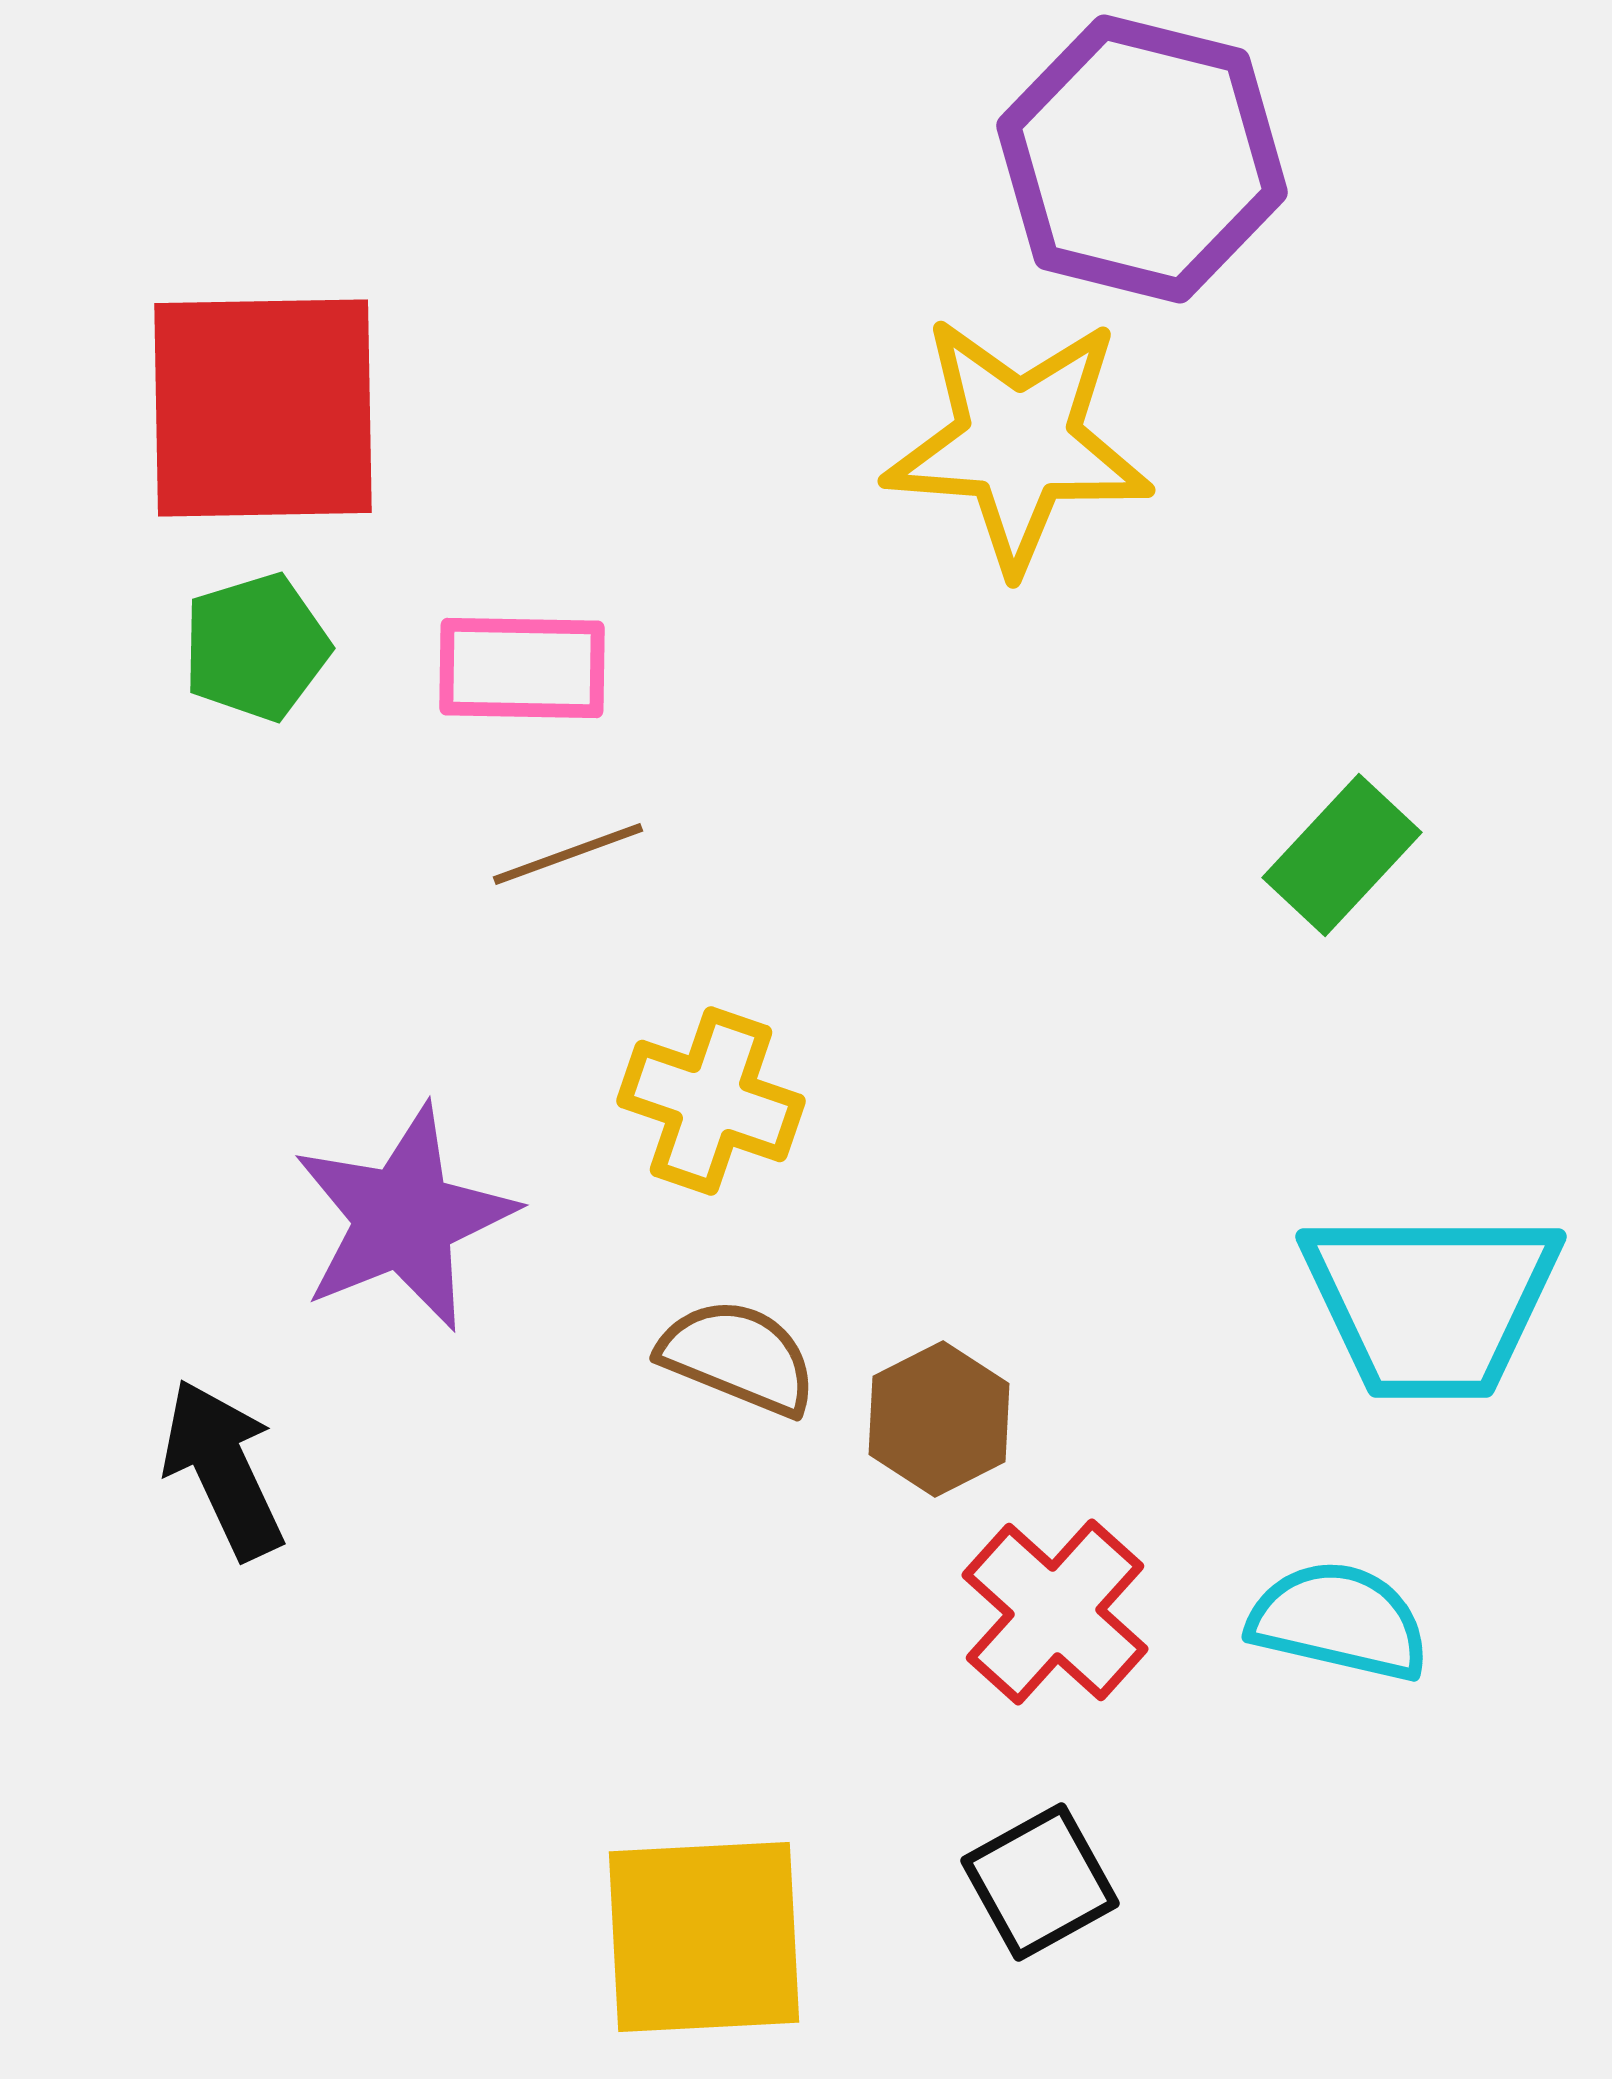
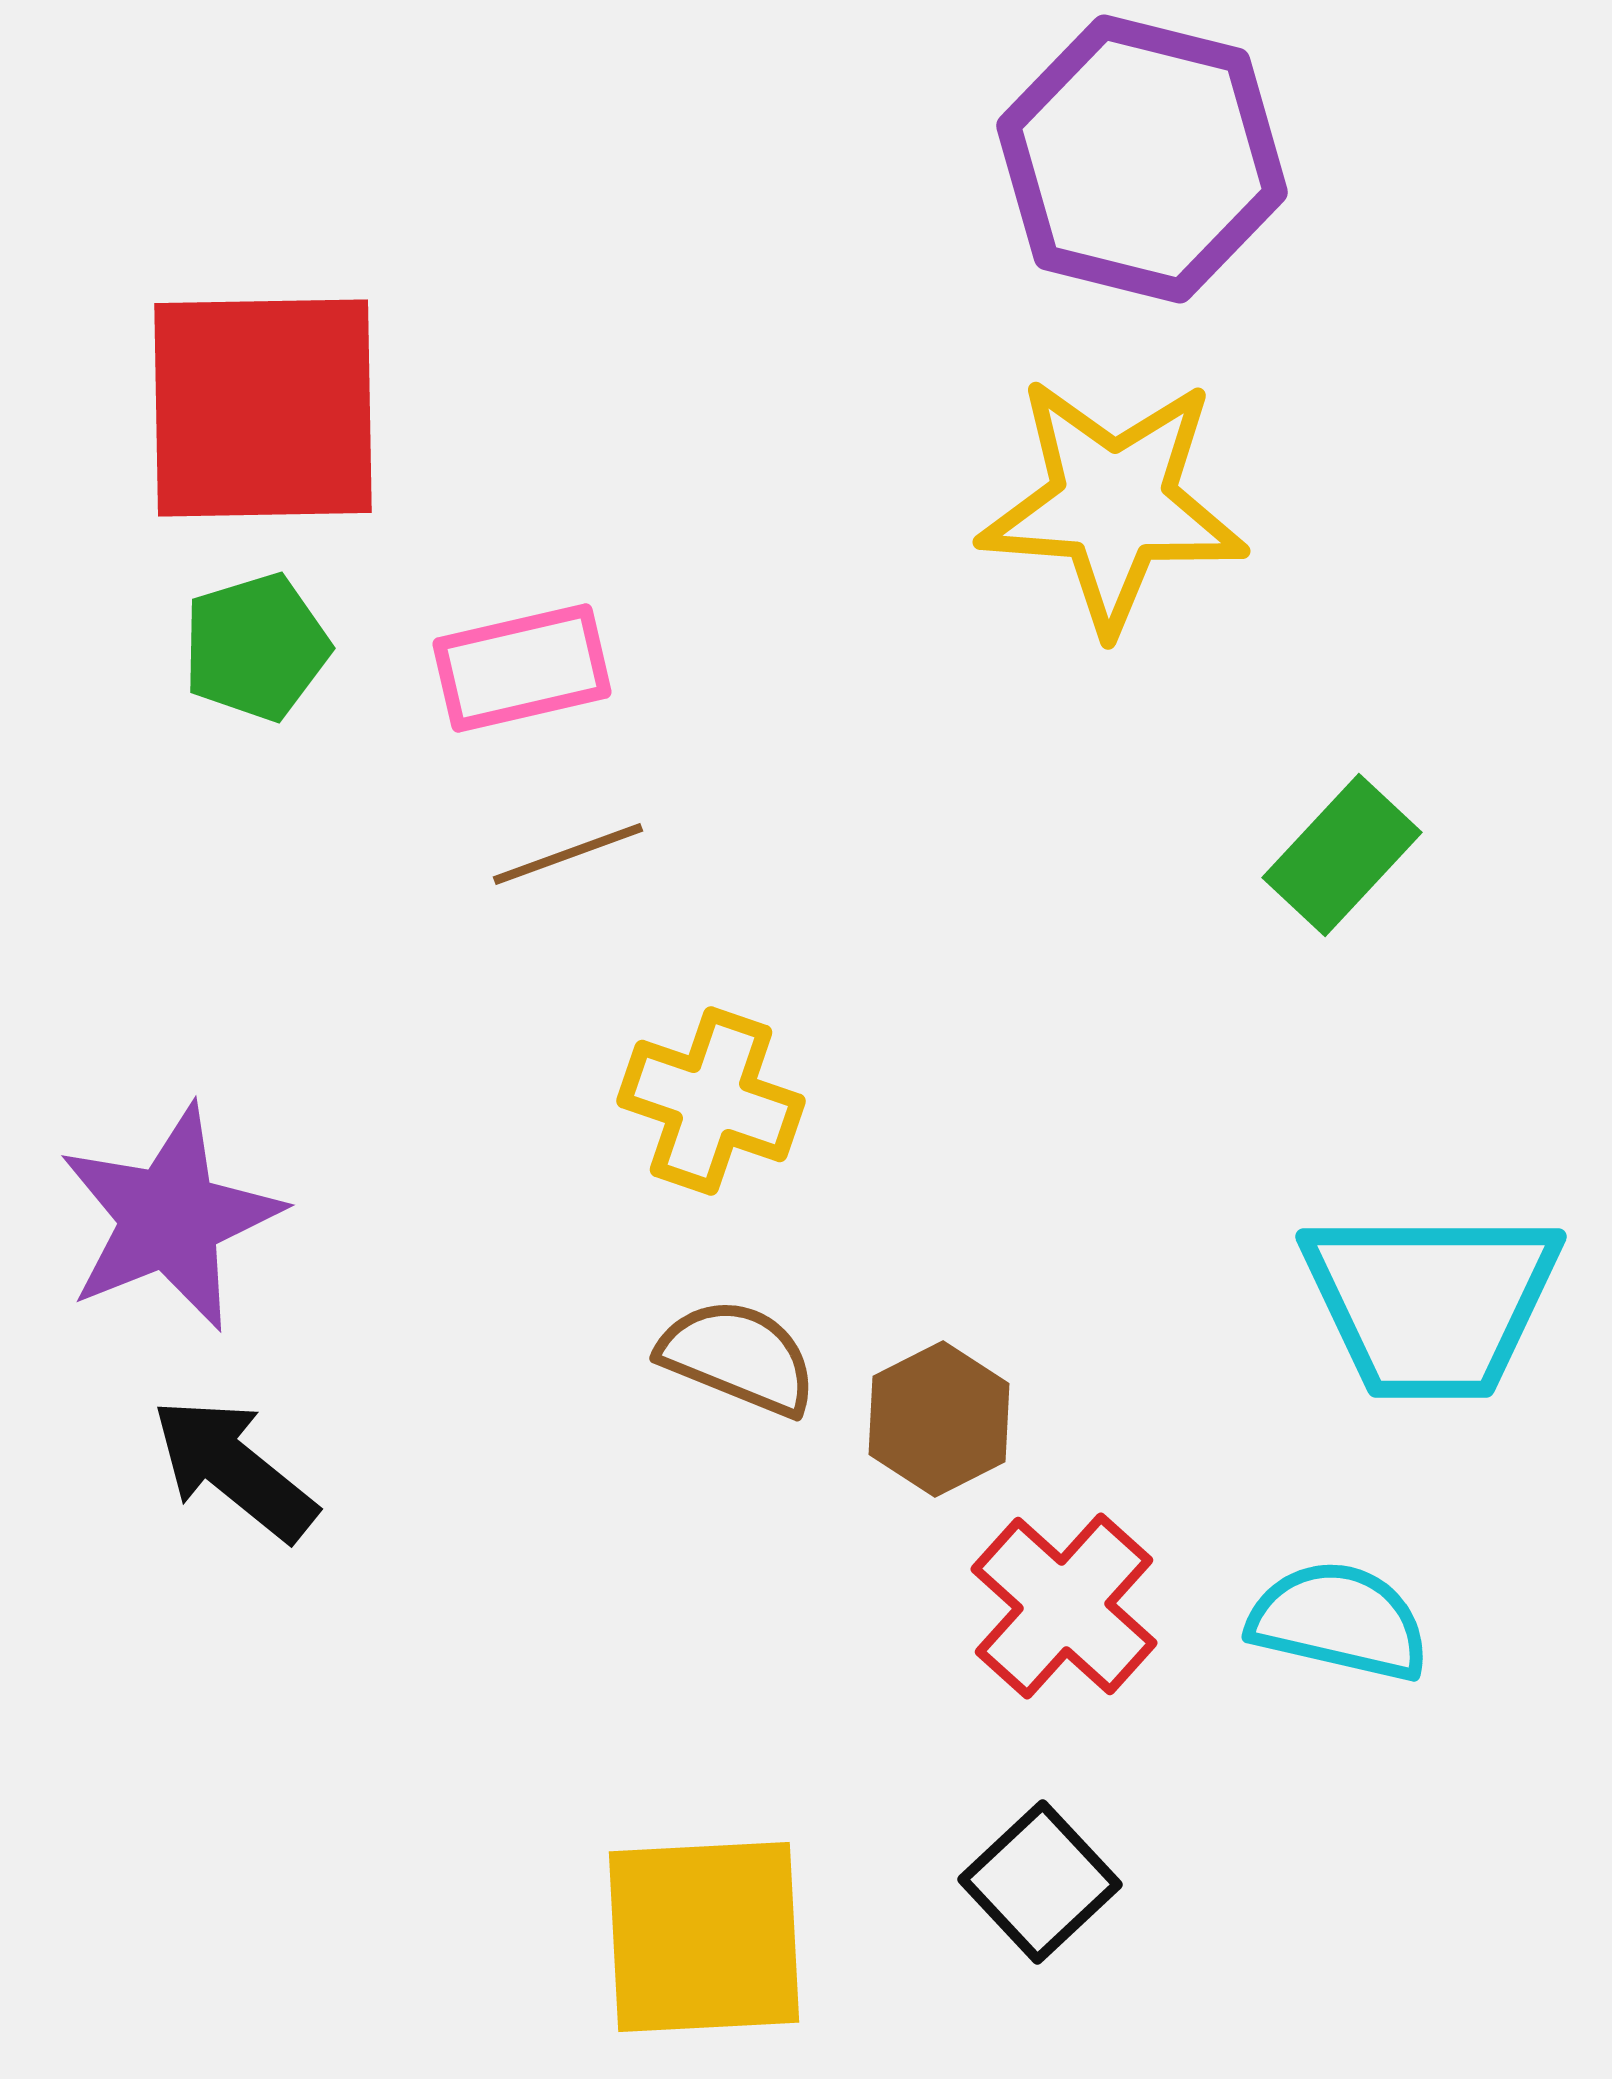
yellow star: moved 95 px right, 61 px down
pink rectangle: rotated 14 degrees counterclockwise
purple star: moved 234 px left
black arrow: moved 11 px right; rotated 26 degrees counterclockwise
red cross: moved 9 px right, 6 px up
black square: rotated 14 degrees counterclockwise
